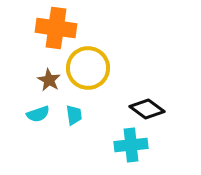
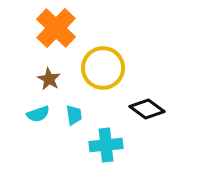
orange cross: rotated 36 degrees clockwise
yellow circle: moved 15 px right
brown star: moved 1 px up
cyan cross: moved 25 px left
